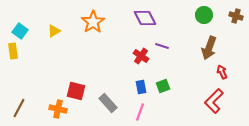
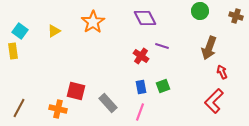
green circle: moved 4 px left, 4 px up
